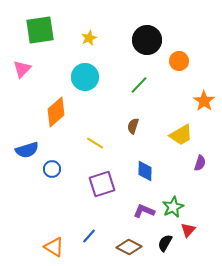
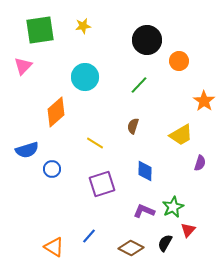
yellow star: moved 6 px left, 12 px up; rotated 14 degrees clockwise
pink triangle: moved 1 px right, 3 px up
brown diamond: moved 2 px right, 1 px down
